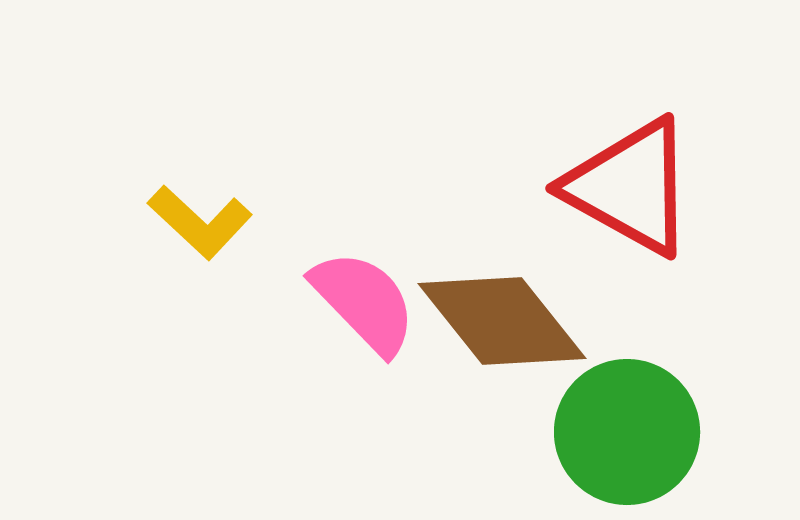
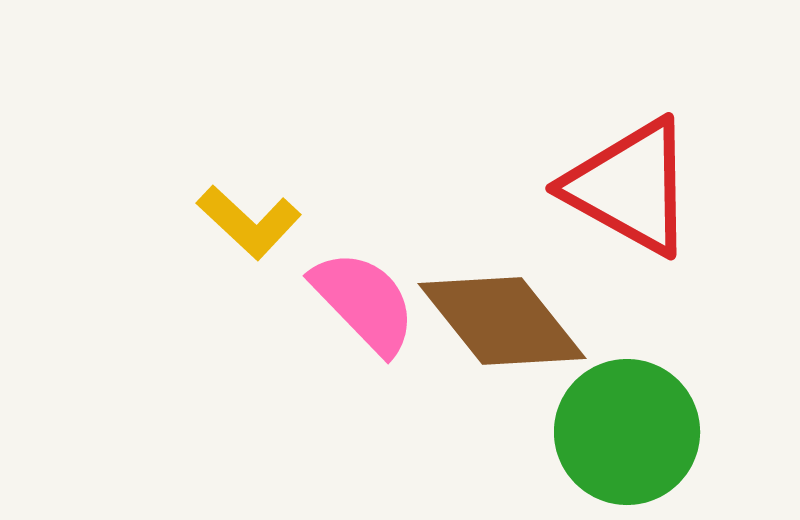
yellow L-shape: moved 49 px right
